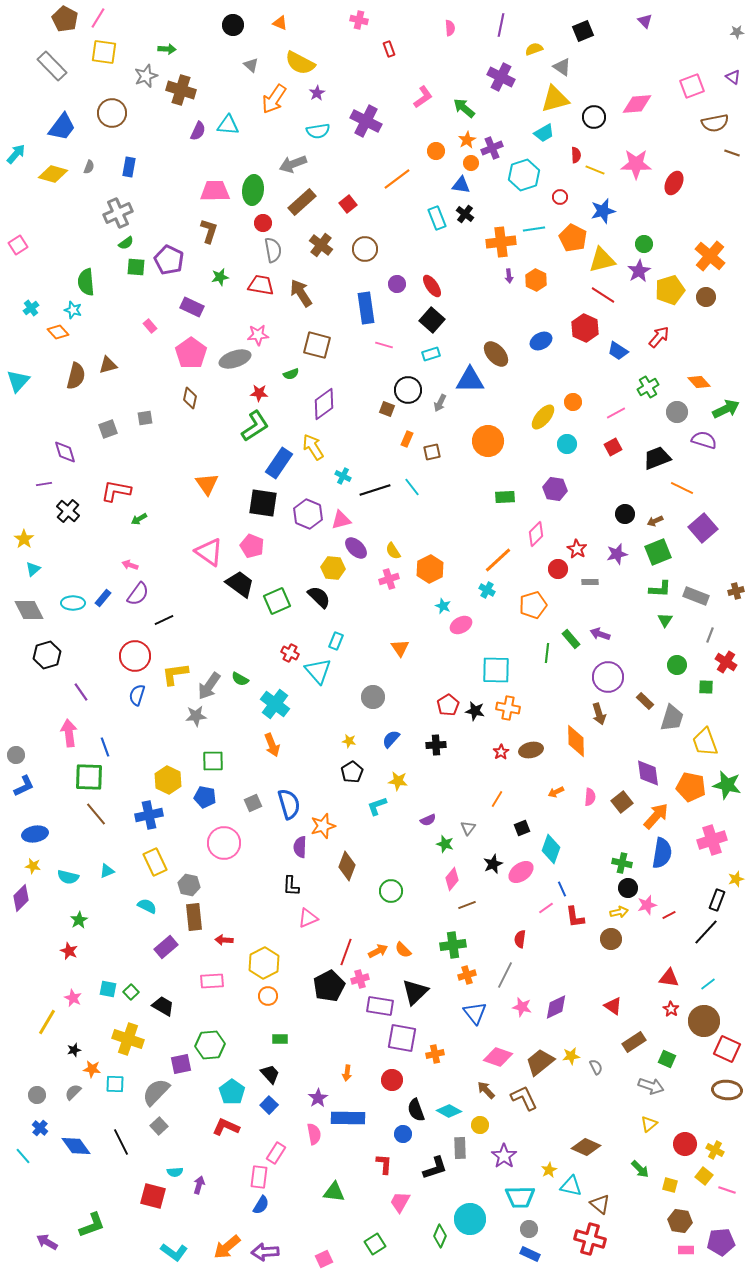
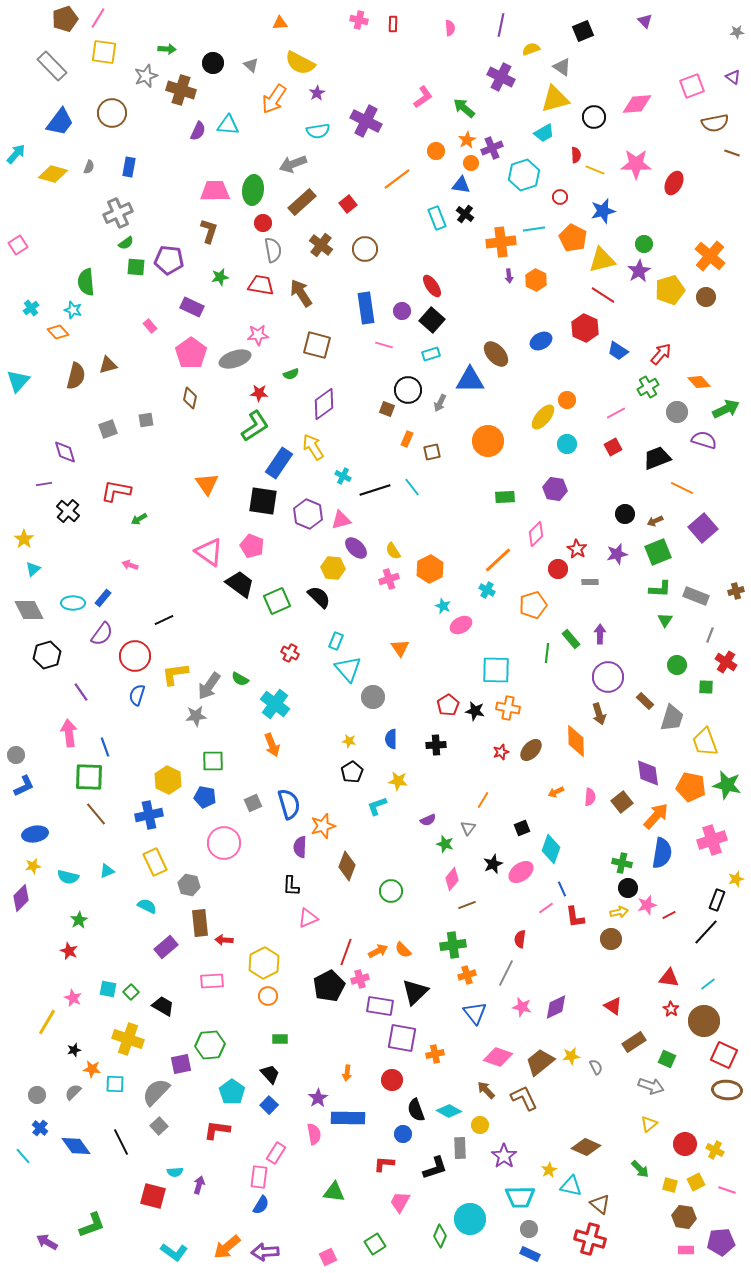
brown pentagon at (65, 19): rotated 25 degrees clockwise
orange triangle at (280, 23): rotated 28 degrees counterclockwise
black circle at (233, 25): moved 20 px left, 38 px down
red rectangle at (389, 49): moved 4 px right, 25 px up; rotated 21 degrees clockwise
yellow semicircle at (534, 49): moved 3 px left
blue trapezoid at (62, 127): moved 2 px left, 5 px up
purple pentagon at (169, 260): rotated 20 degrees counterclockwise
purple circle at (397, 284): moved 5 px right, 27 px down
red arrow at (659, 337): moved 2 px right, 17 px down
orange circle at (573, 402): moved 6 px left, 2 px up
gray square at (145, 418): moved 1 px right, 2 px down
black square at (263, 503): moved 2 px up
purple semicircle at (138, 594): moved 36 px left, 40 px down
purple arrow at (600, 634): rotated 72 degrees clockwise
cyan triangle at (318, 671): moved 30 px right, 2 px up
blue semicircle at (391, 739): rotated 42 degrees counterclockwise
brown ellipse at (531, 750): rotated 35 degrees counterclockwise
red star at (501, 752): rotated 14 degrees clockwise
orange line at (497, 799): moved 14 px left, 1 px down
yellow star at (33, 866): rotated 21 degrees counterclockwise
brown rectangle at (194, 917): moved 6 px right, 6 px down
gray line at (505, 975): moved 1 px right, 2 px up
red square at (727, 1049): moved 3 px left, 6 px down
red L-shape at (226, 1127): moved 9 px left, 3 px down; rotated 16 degrees counterclockwise
red L-shape at (384, 1164): rotated 90 degrees counterclockwise
yellow square at (704, 1176): moved 8 px left, 6 px down; rotated 24 degrees clockwise
brown hexagon at (680, 1221): moved 4 px right, 4 px up
pink square at (324, 1259): moved 4 px right, 2 px up
